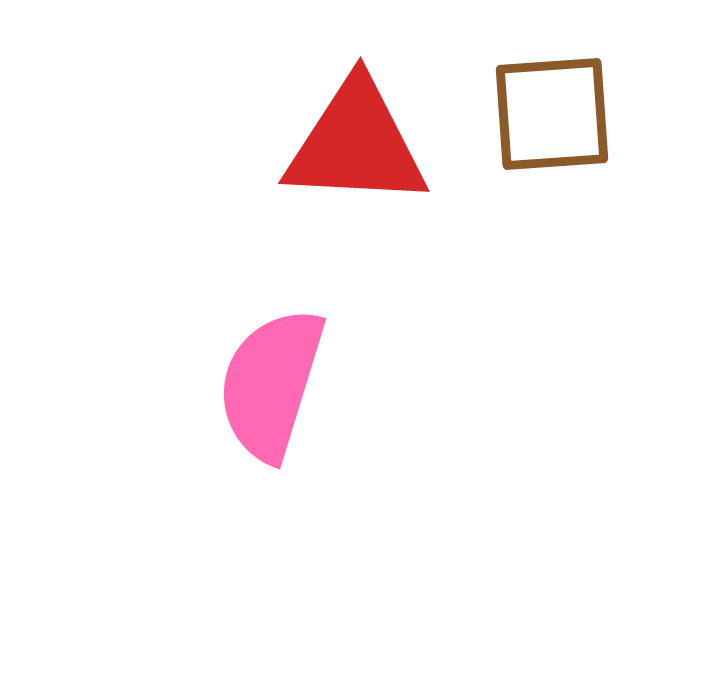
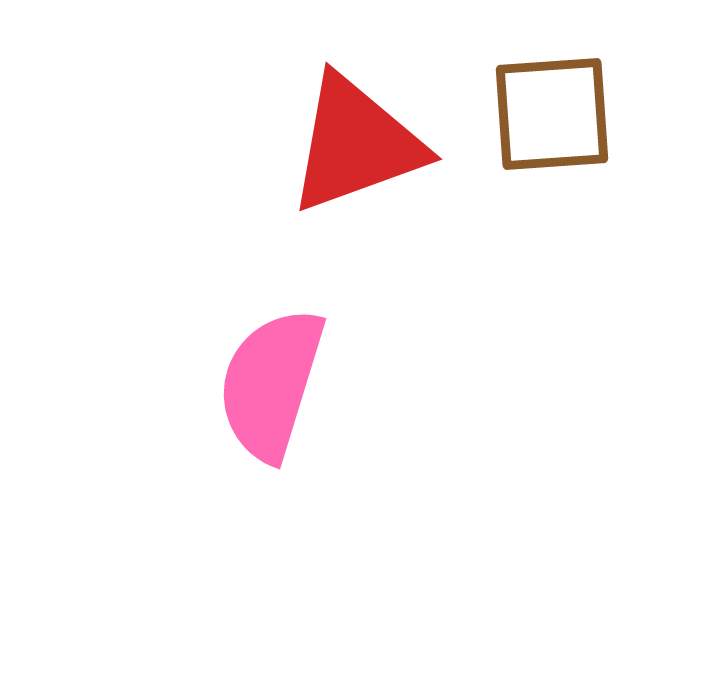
red triangle: rotated 23 degrees counterclockwise
